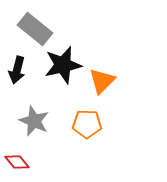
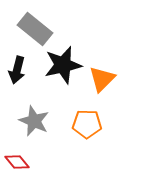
orange triangle: moved 2 px up
